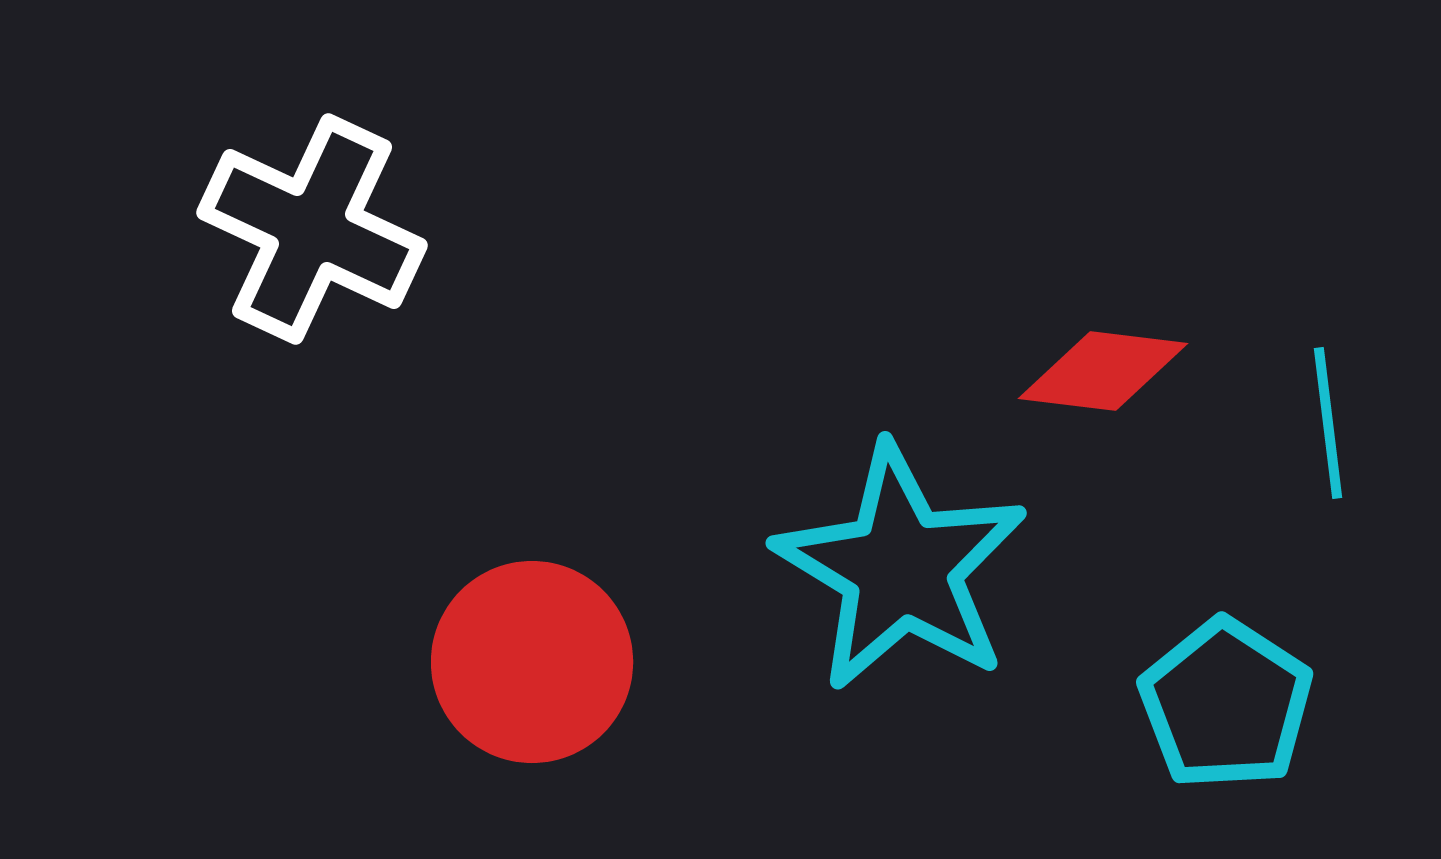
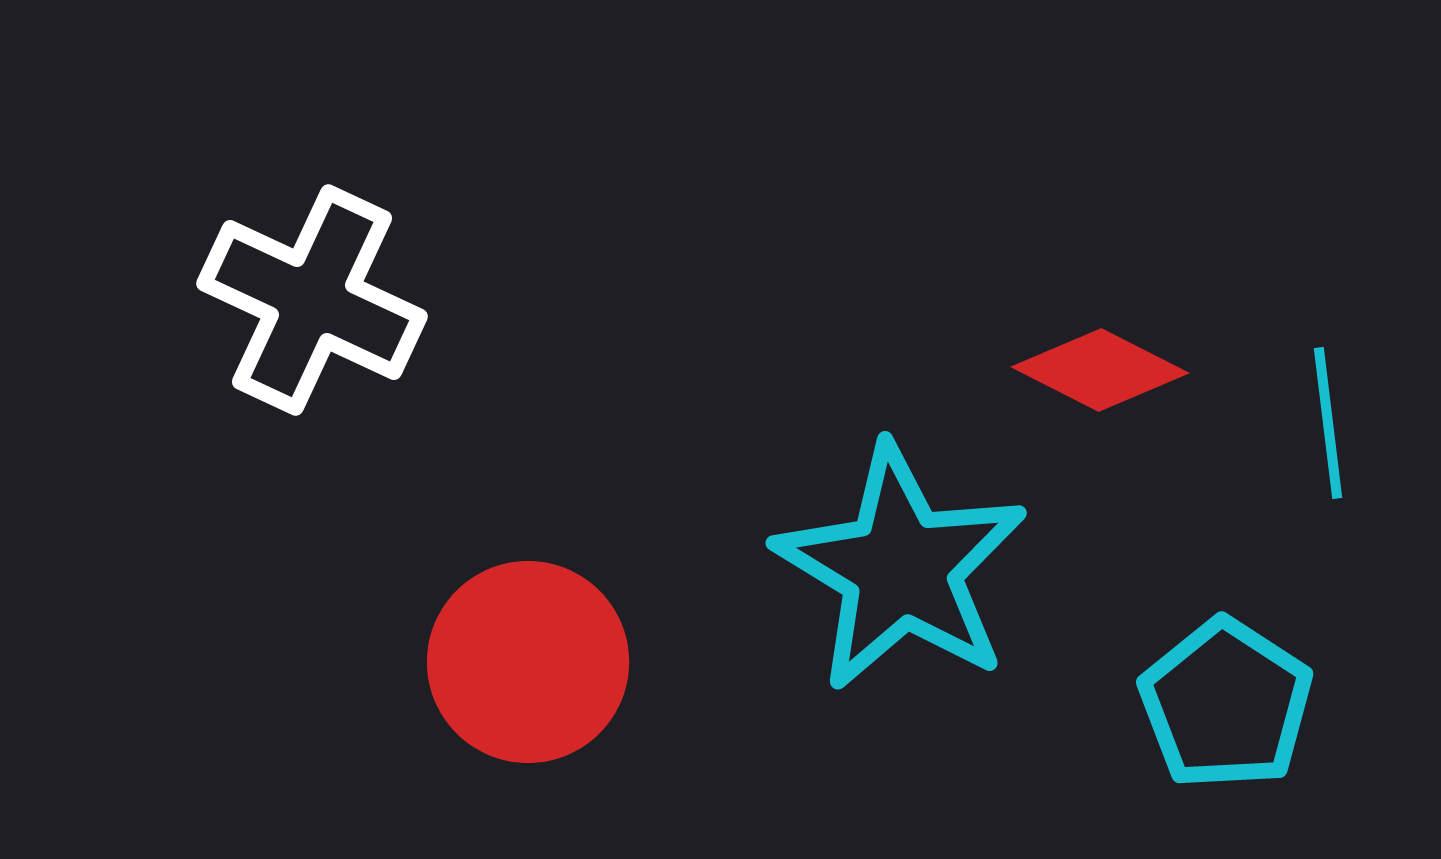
white cross: moved 71 px down
red diamond: moved 3 px left, 1 px up; rotated 20 degrees clockwise
red circle: moved 4 px left
